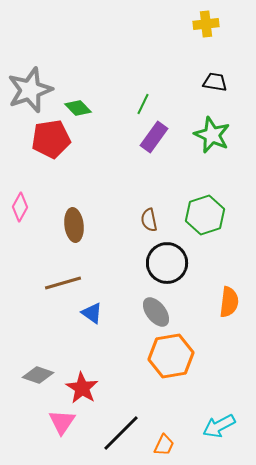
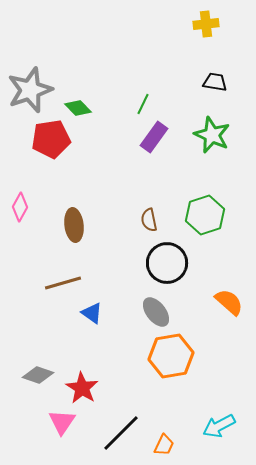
orange semicircle: rotated 56 degrees counterclockwise
